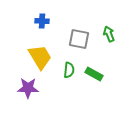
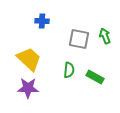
green arrow: moved 4 px left, 2 px down
yellow trapezoid: moved 11 px left, 2 px down; rotated 16 degrees counterclockwise
green rectangle: moved 1 px right, 3 px down
